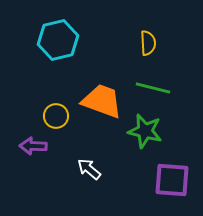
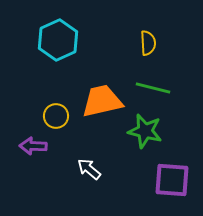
cyan hexagon: rotated 12 degrees counterclockwise
orange trapezoid: rotated 33 degrees counterclockwise
